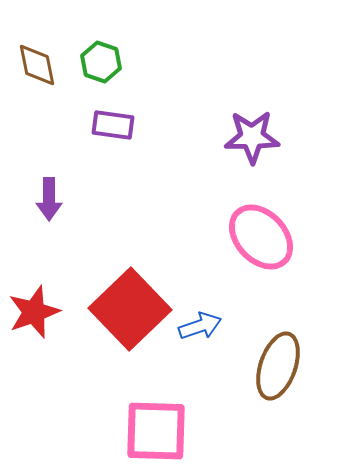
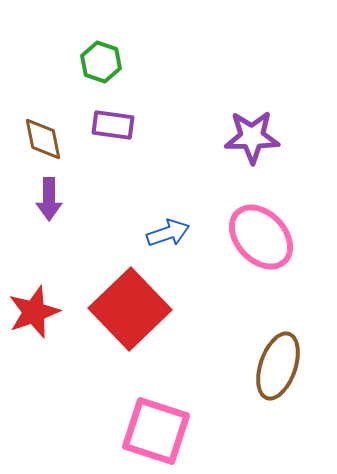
brown diamond: moved 6 px right, 74 px down
blue arrow: moved 32 px left, 93 px up
pink square: rotated 16 degrees clockwise
